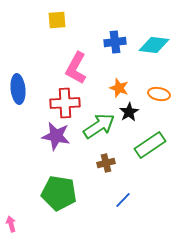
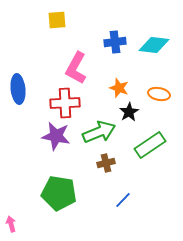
green arrow: moved 6 px down; rotated 12 degrees clockwise
